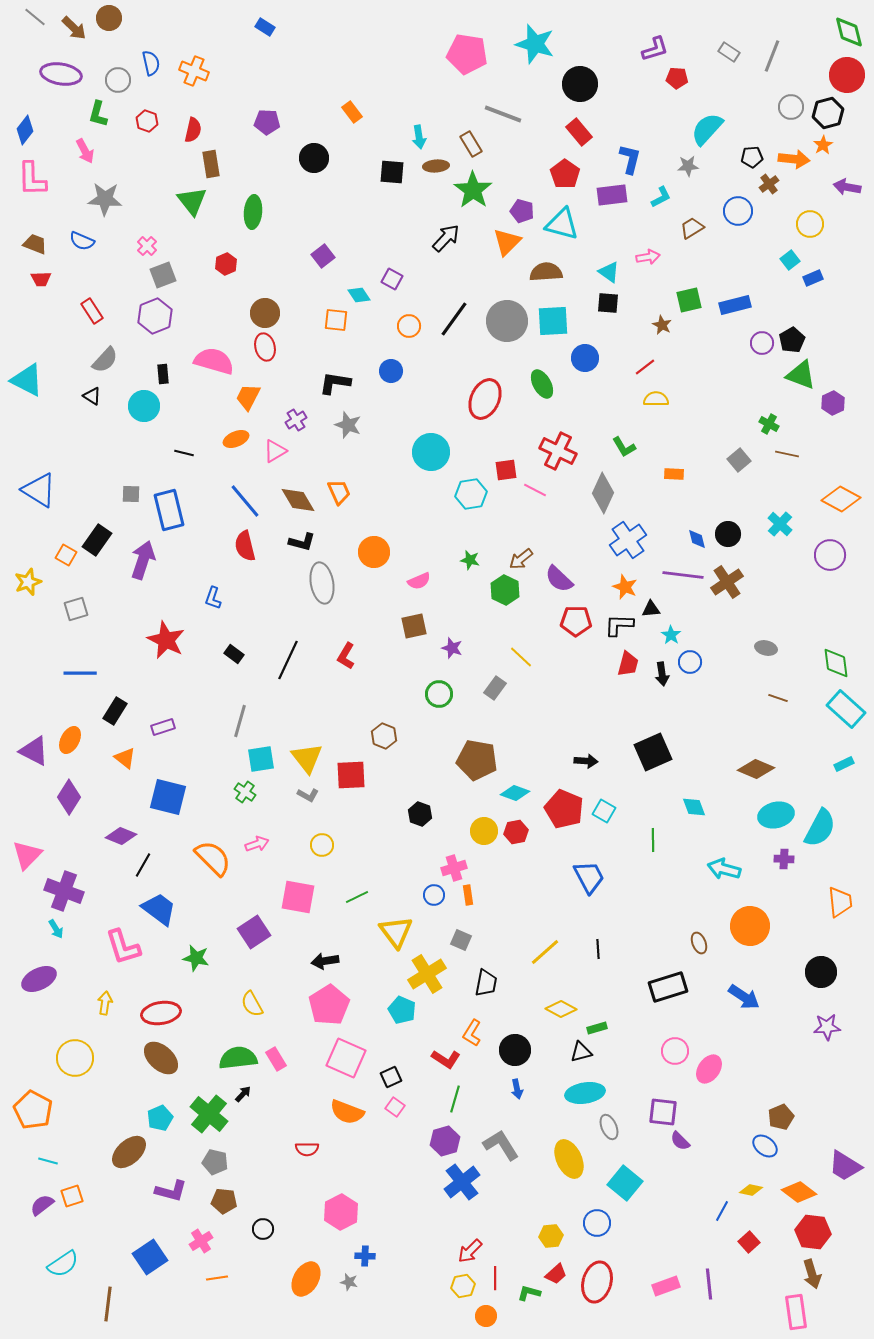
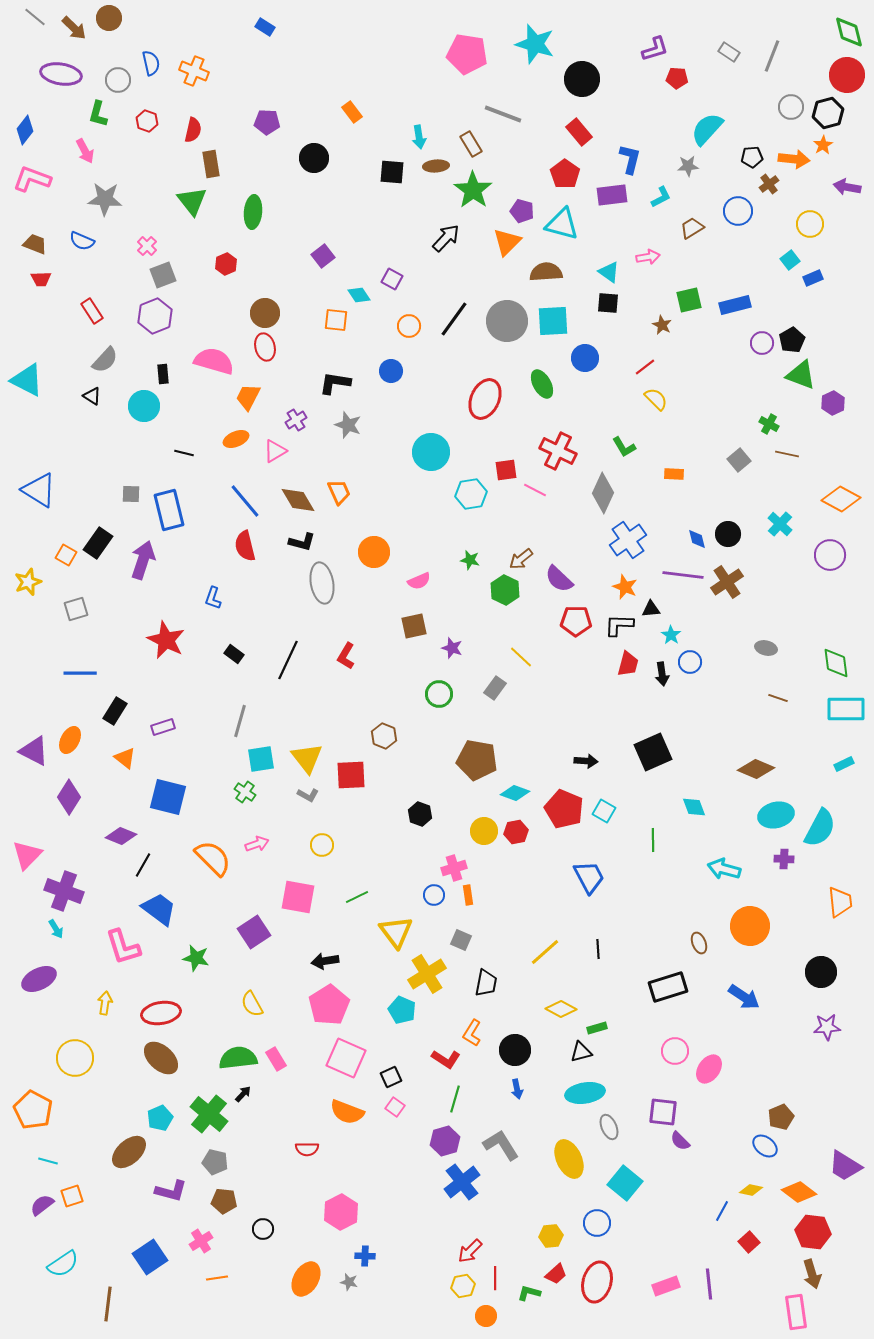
black circle at (580, 84): moved 2 px right, 5 px up
pink L-shape at (32, 179): rotated 111 degrees clockwise
yellow semicircle at (656, 399): rotated 45 degrees clockwise
black rectangle at (97, 540): moved 1 px right, 3 px down
cyan rectangle at (846, 709): rotated 42 degrees counterclockwise
